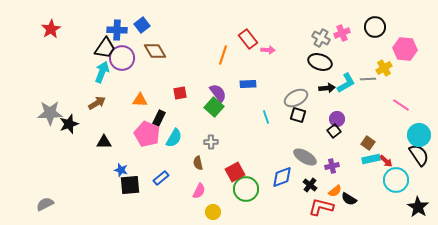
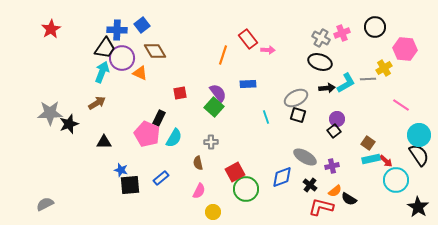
orange triangle at (140, 100): moved 27 px up; rotated 21 degrees clockwise
